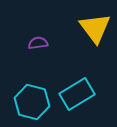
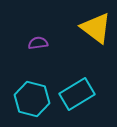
yellow triangle: moved 1 px right; rotated 16 degrees counterclockwise
cyan hexagon: moved 3 px up
